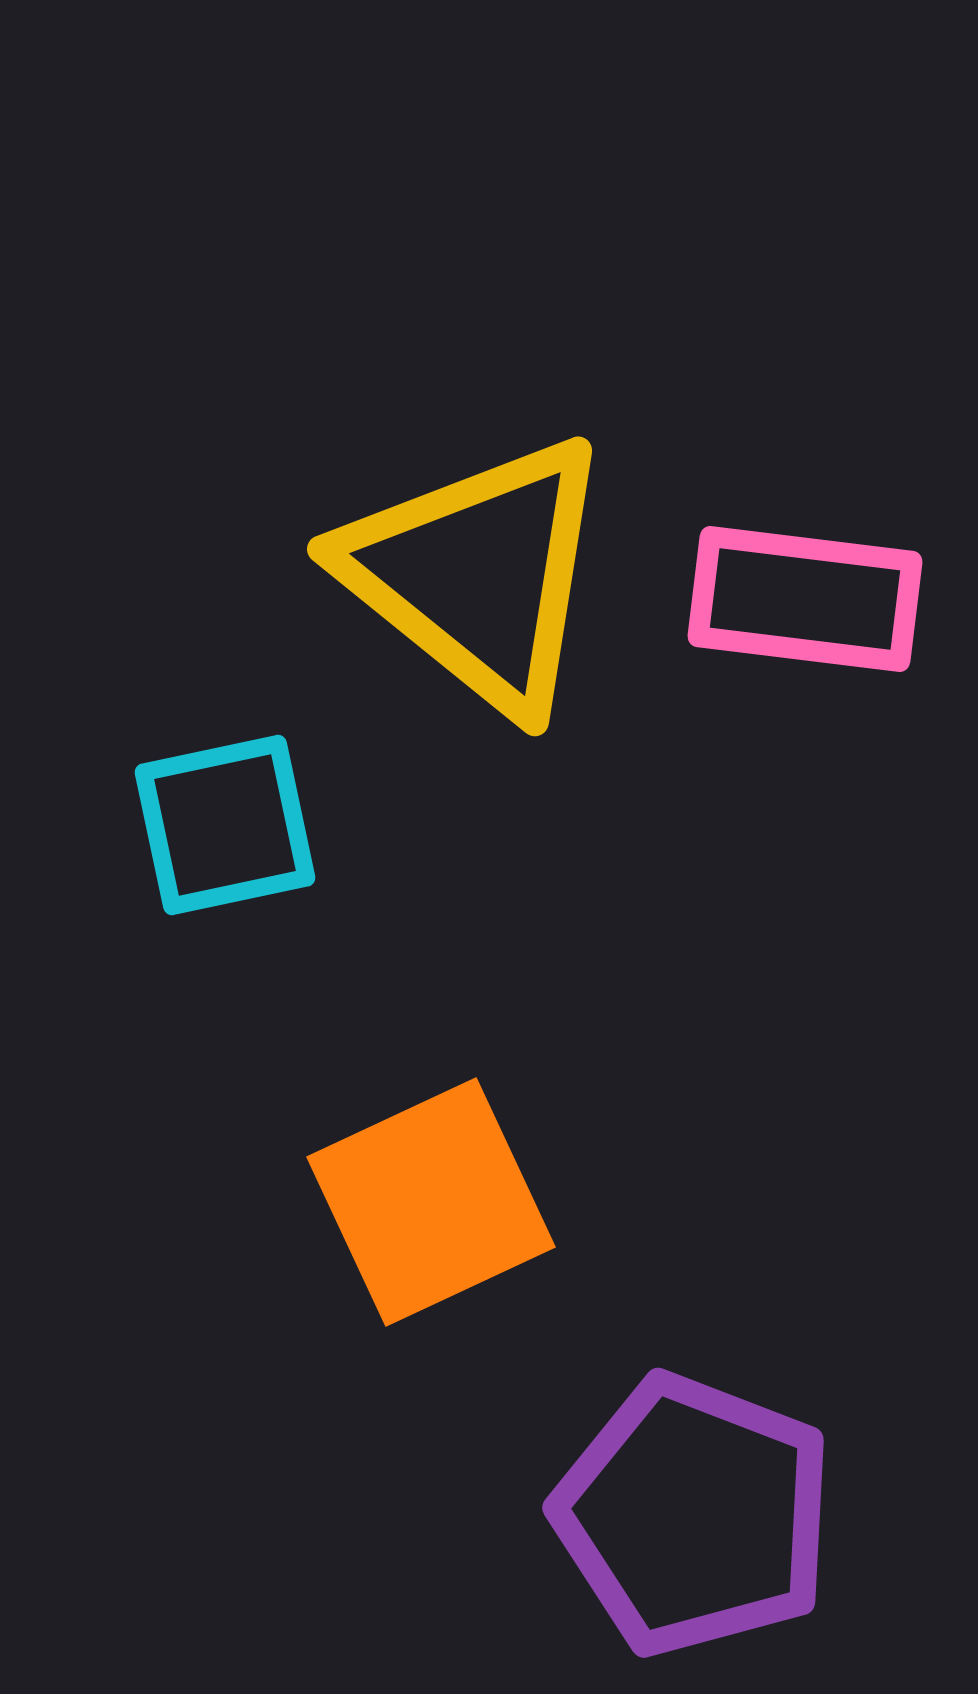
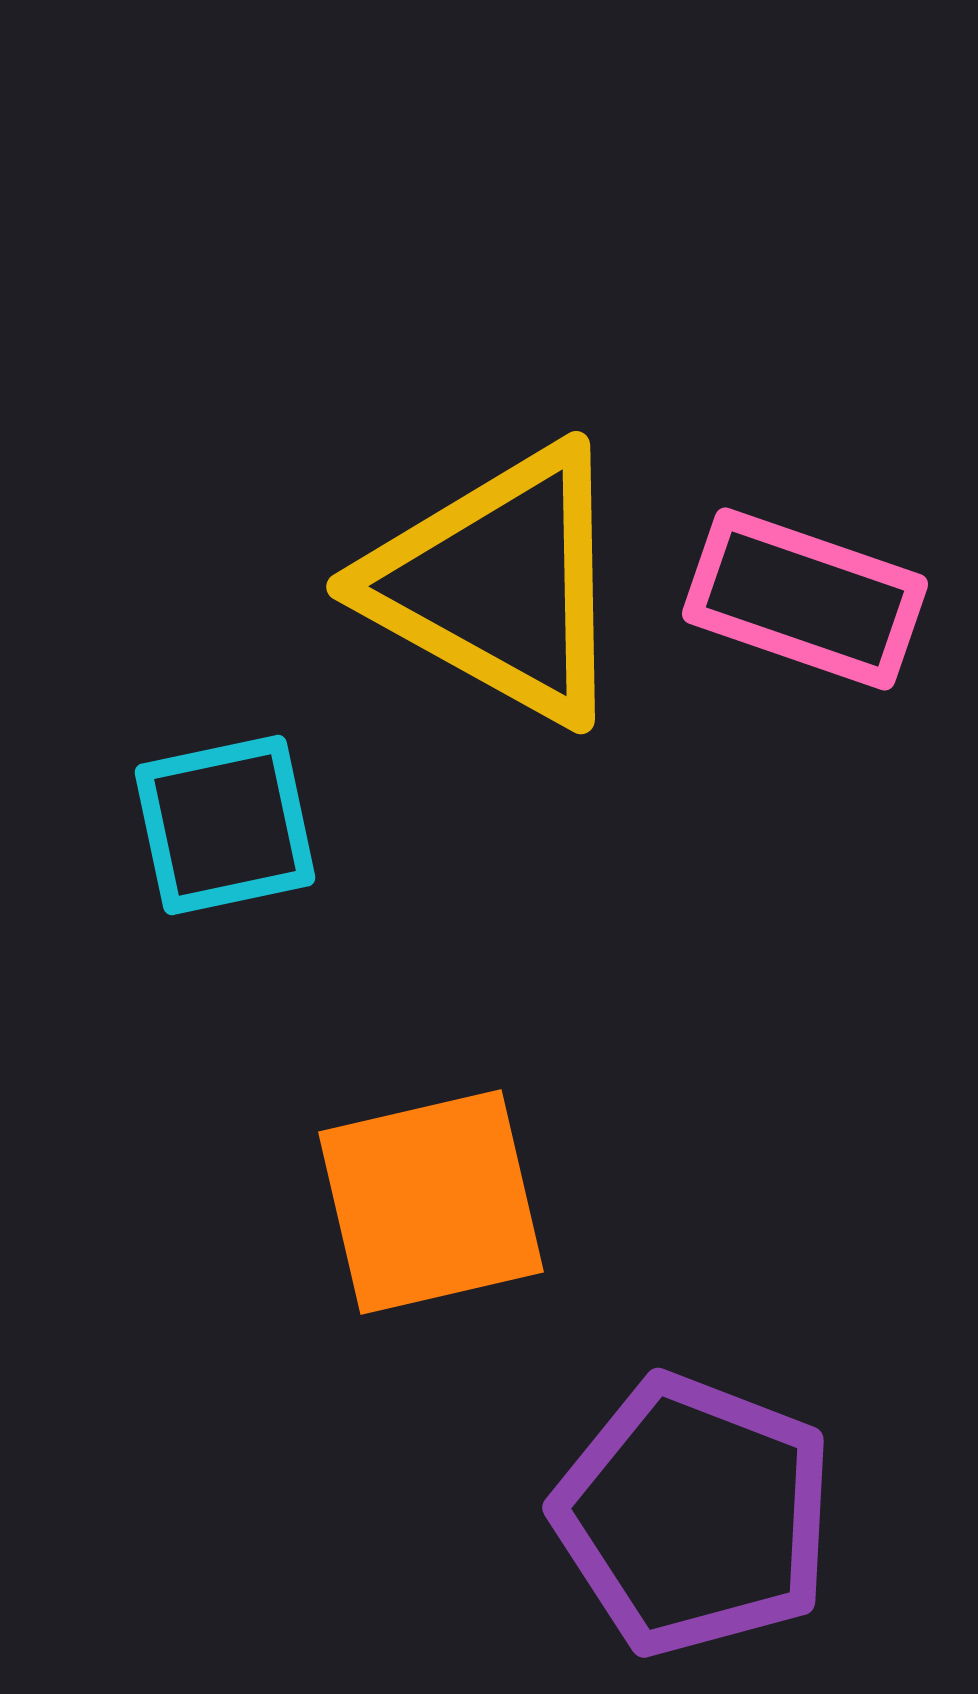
yellow triangle: moved 21 px right, 10 px down; rotated 10 degrees counterclockwise
pink rectangle: rotated 12 degrees clockwise
orange square: rotated 12 degrees clockwise
